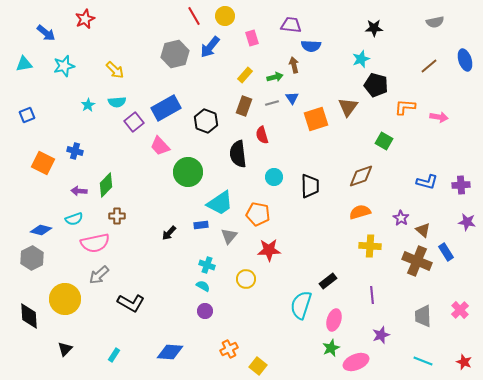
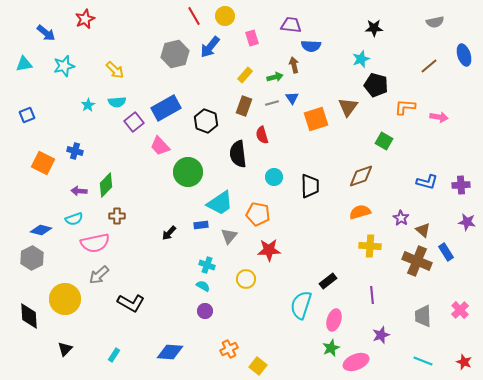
blue ellipse at (465, 60): moved 1 px left, 5 px up
